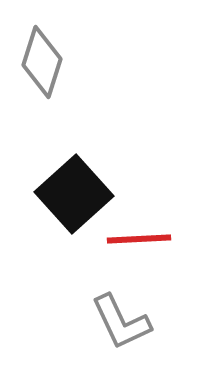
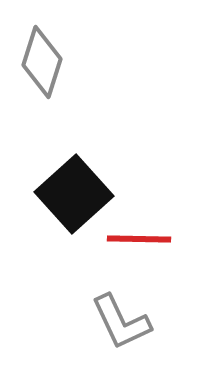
red line: rotated 4 degrees clockwise
